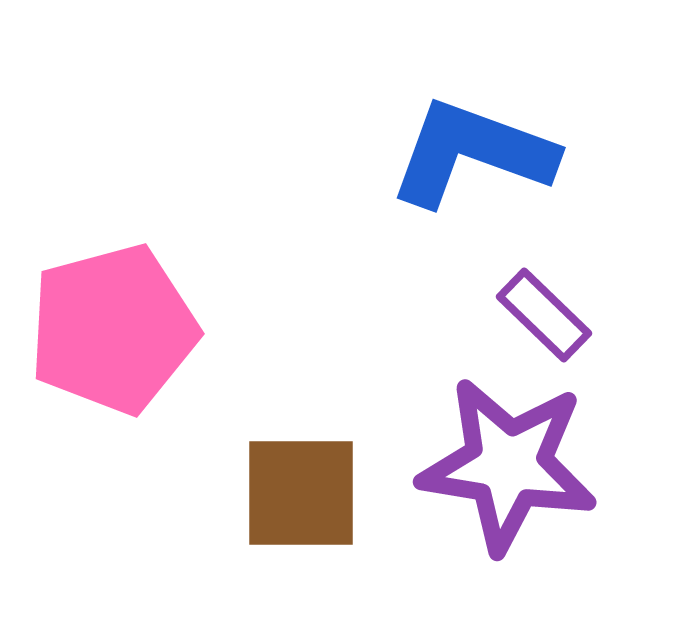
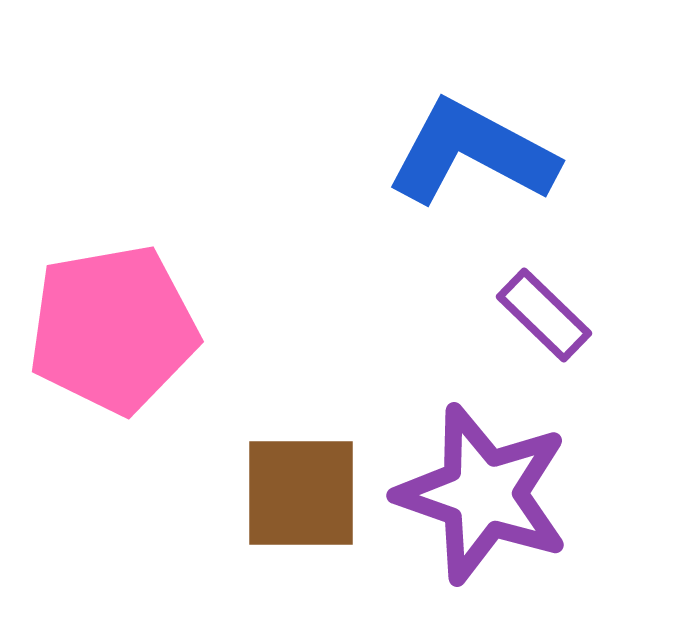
blue L-shape: rotated 8 degrees clockwise
pink pentagon: rotated 5 degrees clockwise
purple star: moved 25 px left, 29 px down; rotated 10 degrees clockwise
